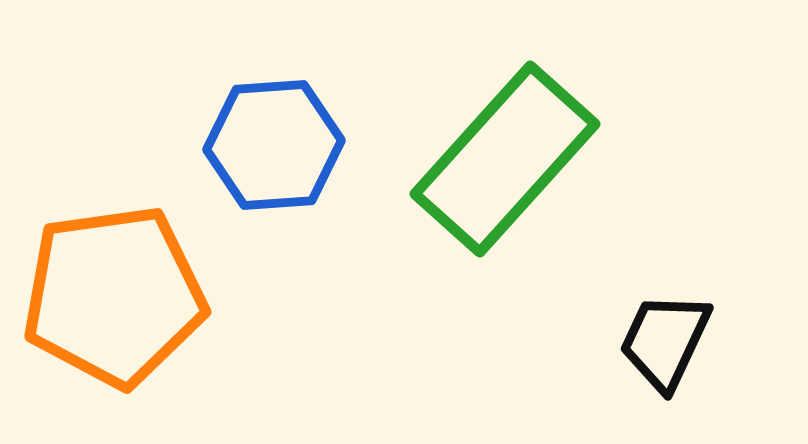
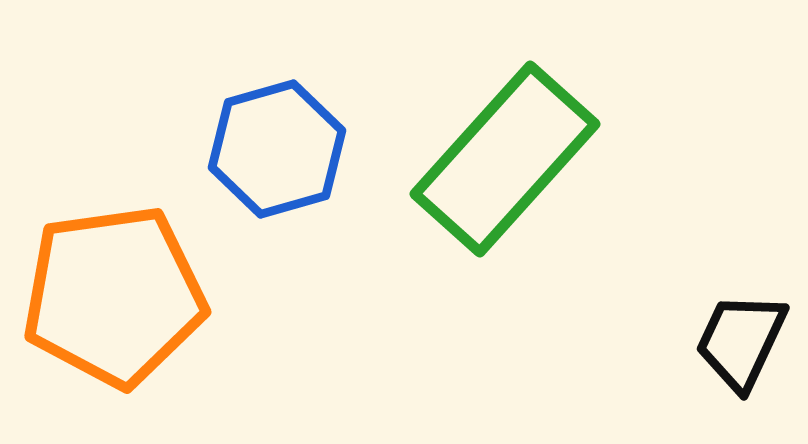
blue hexagon: moved 3 px right, 4 px down; rotated 12 degrees counterclockwise
black trapezoid: moved 76 px right
